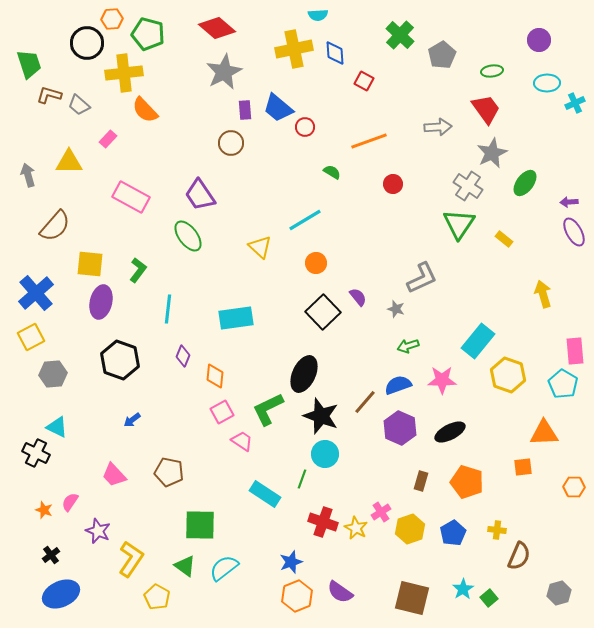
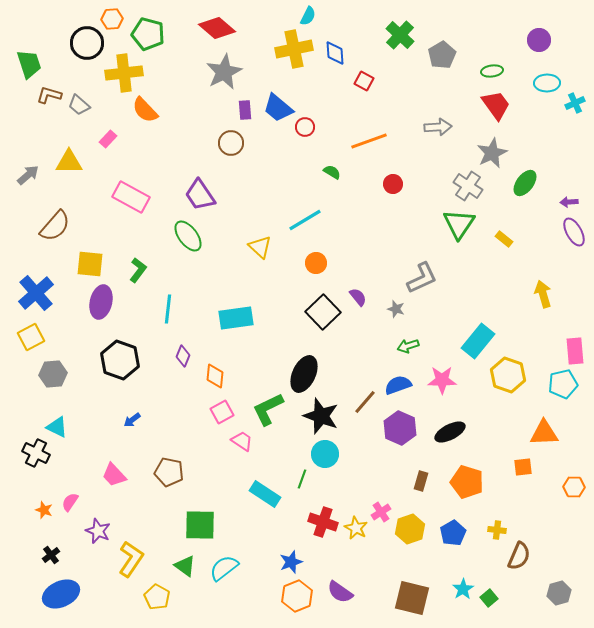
cyan semicircle at (318, 15): moved 10 px left, 1 px down; rotated 60 degrees counterclockwise
red trapezoid at (486, 109): moved 10 px right, 4 px up
gray arrow at (28, 175): rotated 65 degrees clockwise
cyan pentagon at (563, 384): rotated 28 degrees clockwise
